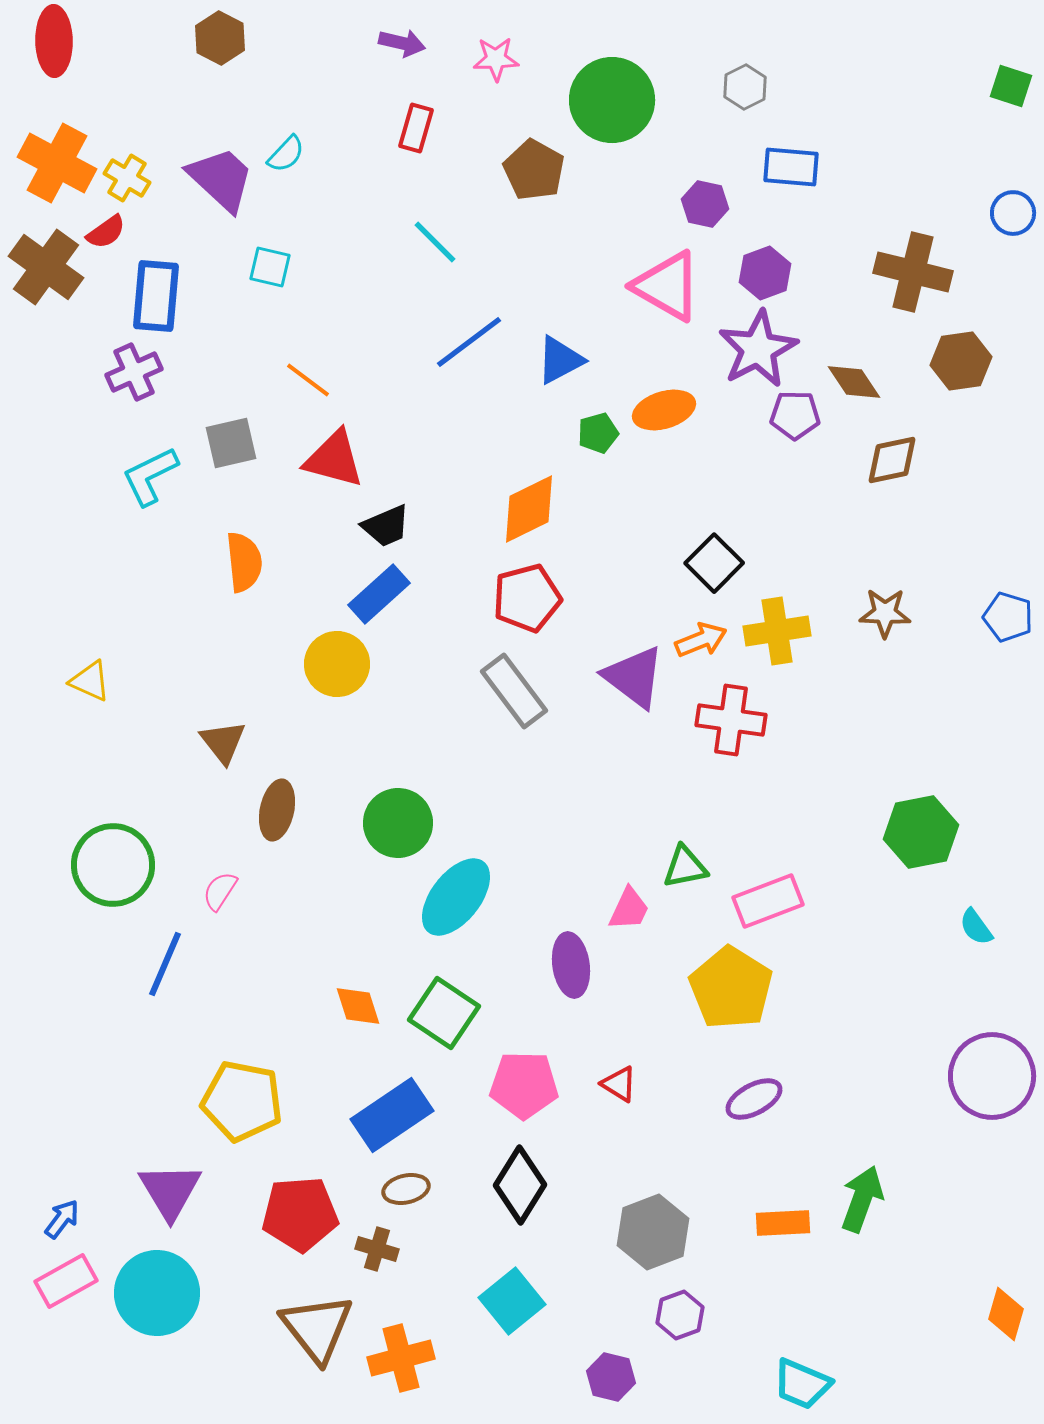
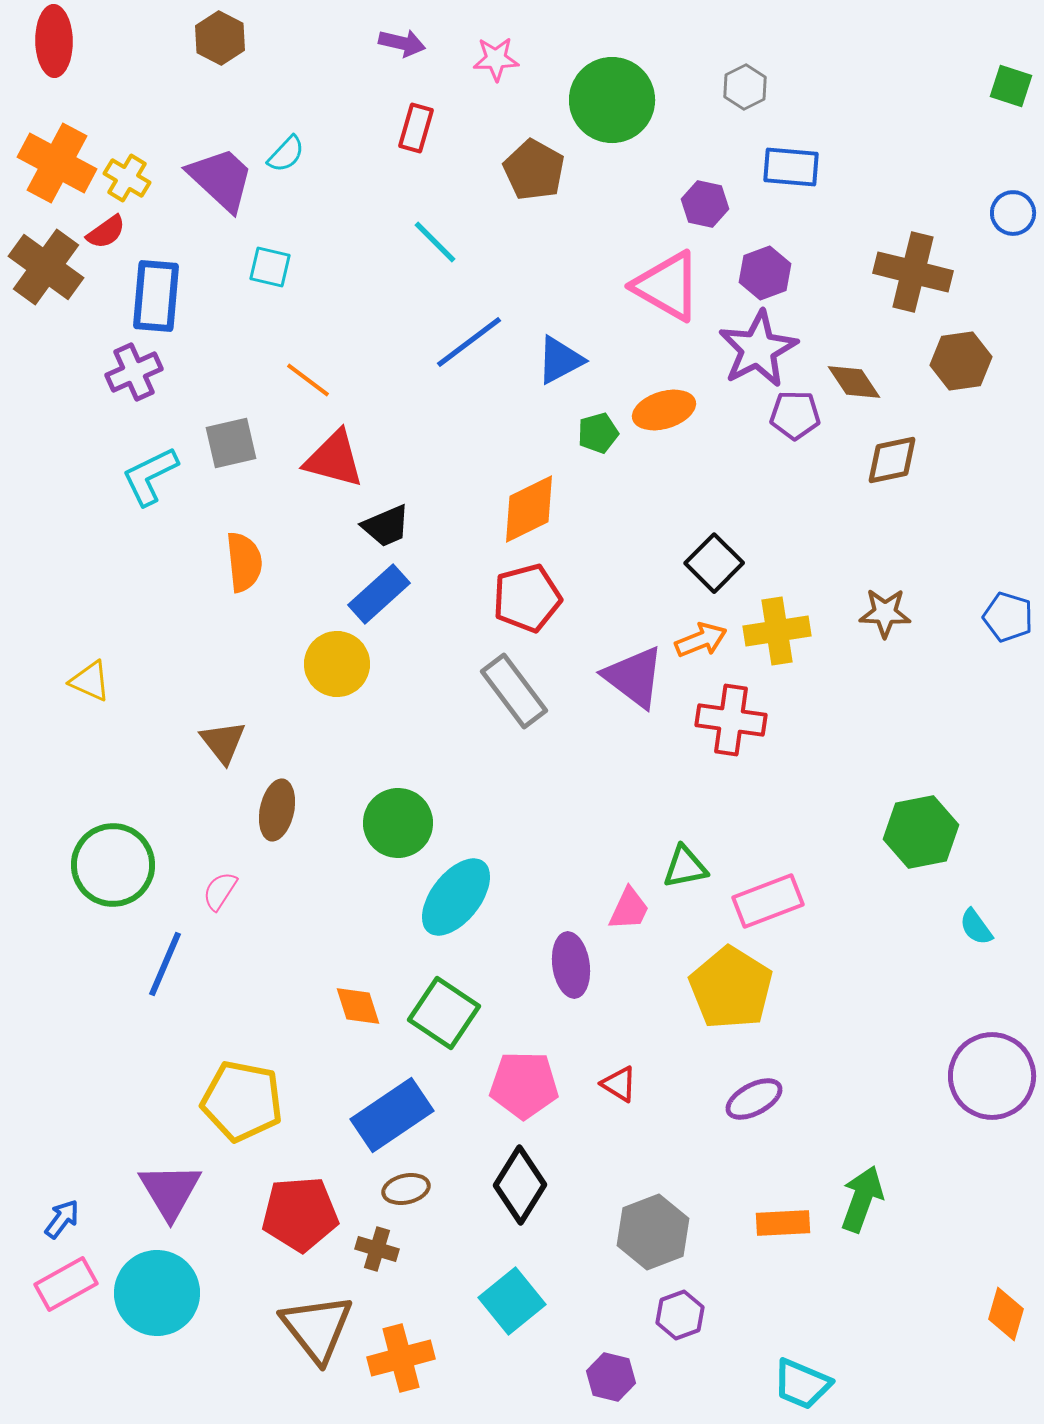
pink rectangle at (66, 1281): moved 3 px down
